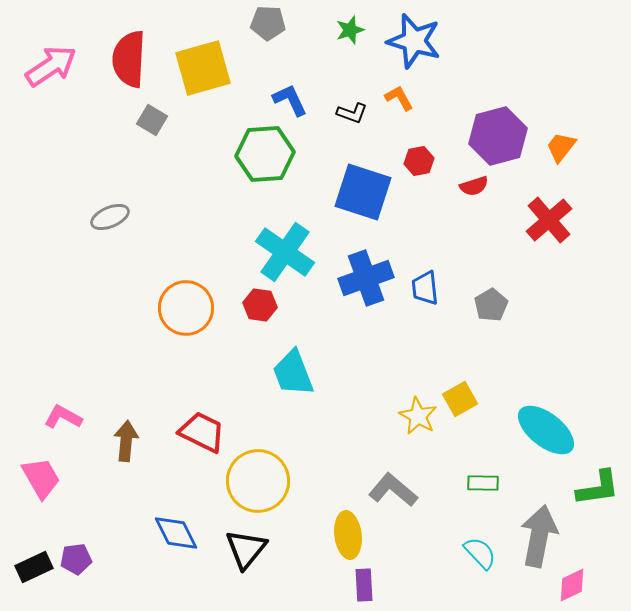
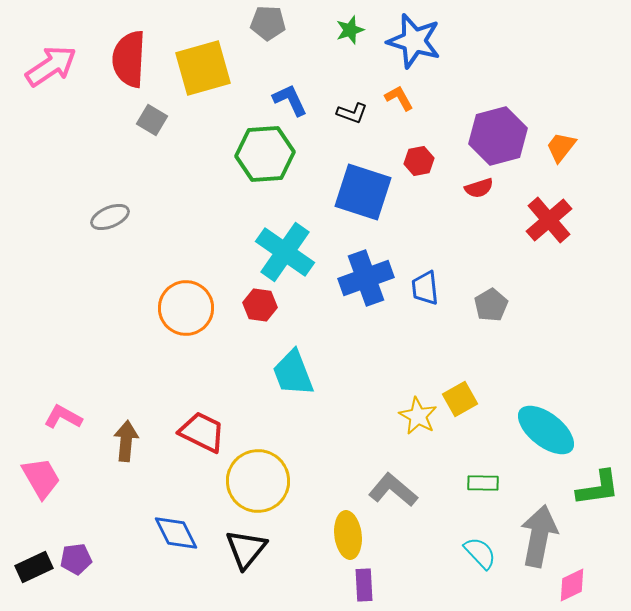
red semicircle at (474, 186): moved 5 px right, 2 px down
